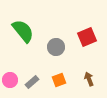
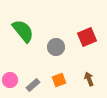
gray rectangle: moved 1 px right, 3 px down
